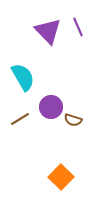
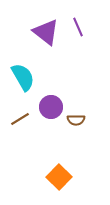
purple triangle: moved 2 px left, 1 px down; rotated 8 degrees counterclockwise
brown semicircle: moved 3 px right; rotated 18 degrees counterclockwise
orange square: moved 2 px left
